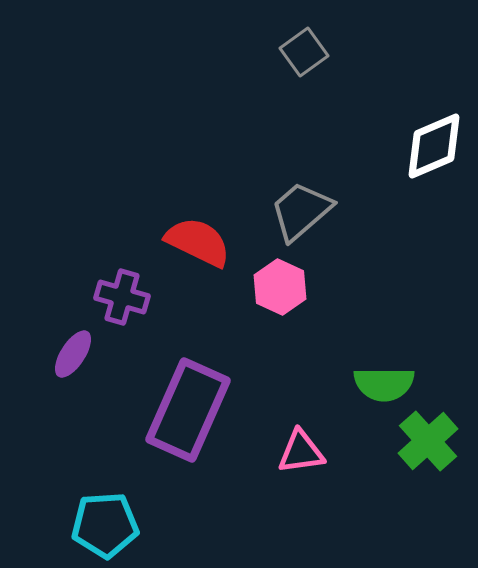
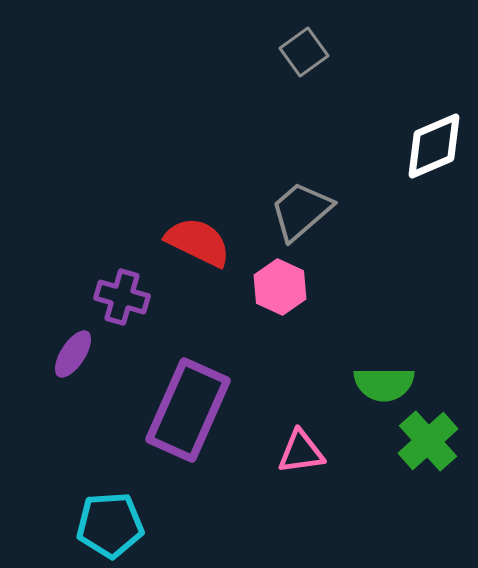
cyan pentagon: moved 5 px right
